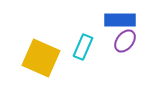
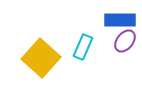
yellow square: rotated 18 degrees clockwise
